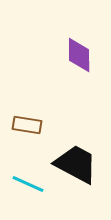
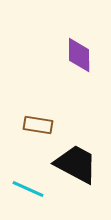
brown rectangle: moved 11 px right
cyan line: moved 5 px down
